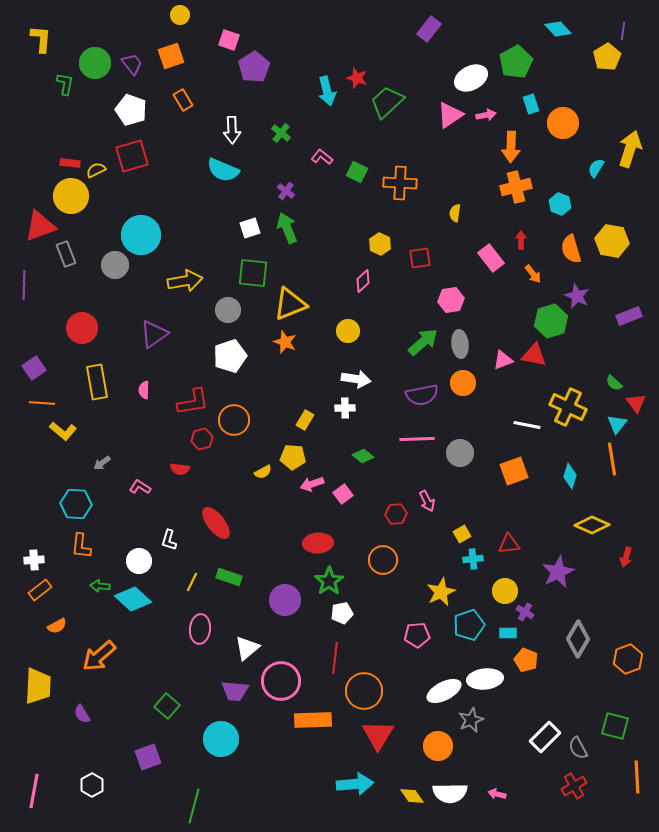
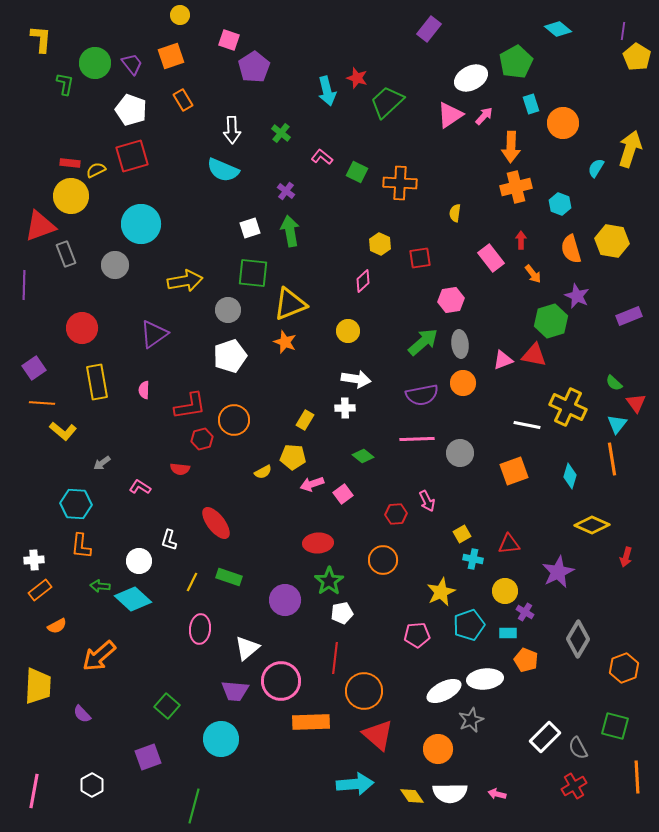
cyan diamond at (558, 29): rotated 8 degrees counterclockwise
yellow pentagon at (607, 57): moved 30 px right; rotated 8 degrees counterclockwise
pink arrow at (486, 115): moved 2 px left, 1 px down; rotated 36 degrees counterclockwise
green arrow at (287, 228): moved 3 px right, 3 px down; rotated 12 degrees clockwise
cyan circle at (141, 235): moved 11 px up
red L-shape at (193, 402): moved 3 px left, 4 px down
cyan cross at (473, 559): rotated 18 degrees clockwise
orange hexagon at (628, 659): moved 4 px left, 9 px down
purple semicircle at (82, 714): rotated 12 degrees counterclockwise
orange rectangle at (313, 720): moved 2 px left, 2 px down
red triangle at (378, 735): rotated 20 degrees counterclockwise
orange circle at (438, 746): moved 3 px down
